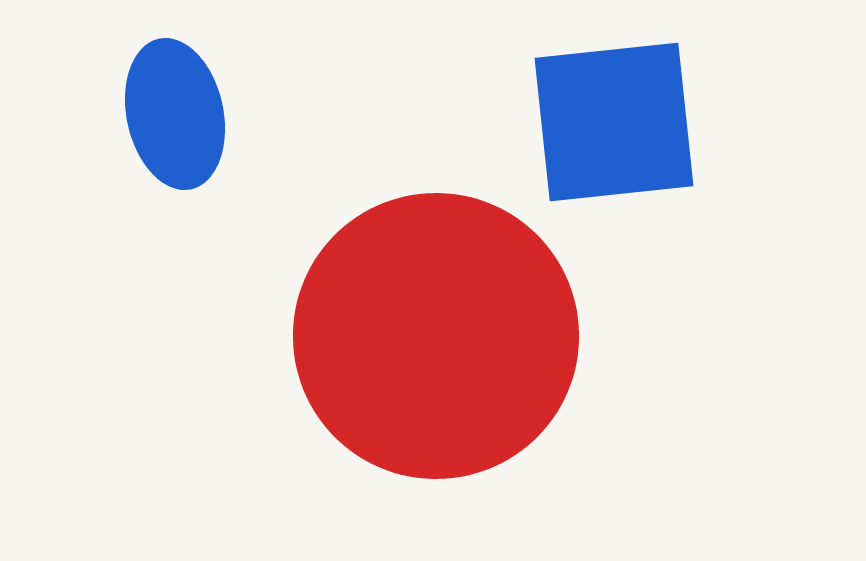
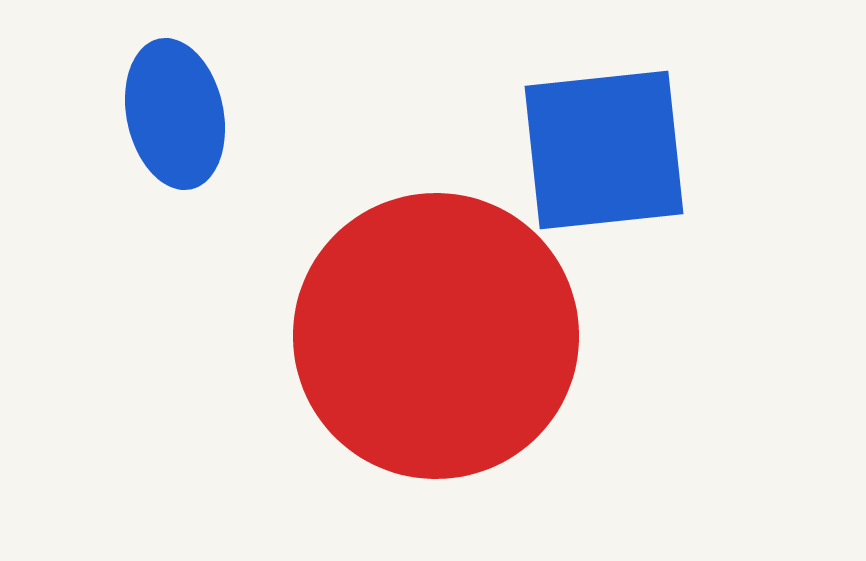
blue square: moved 10 px left, 28 px down
